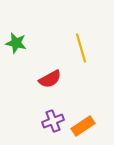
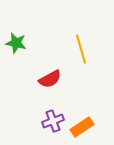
yellow line: moved 1 px down
orange rectangle: moved 1 px left, 1 px down
